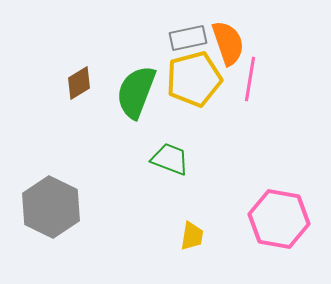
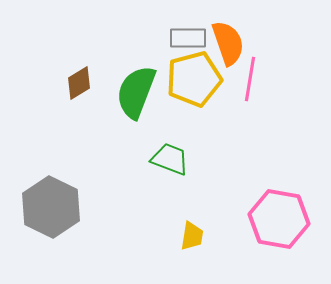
gray rectangle: rotated 12 degrees clockwise
